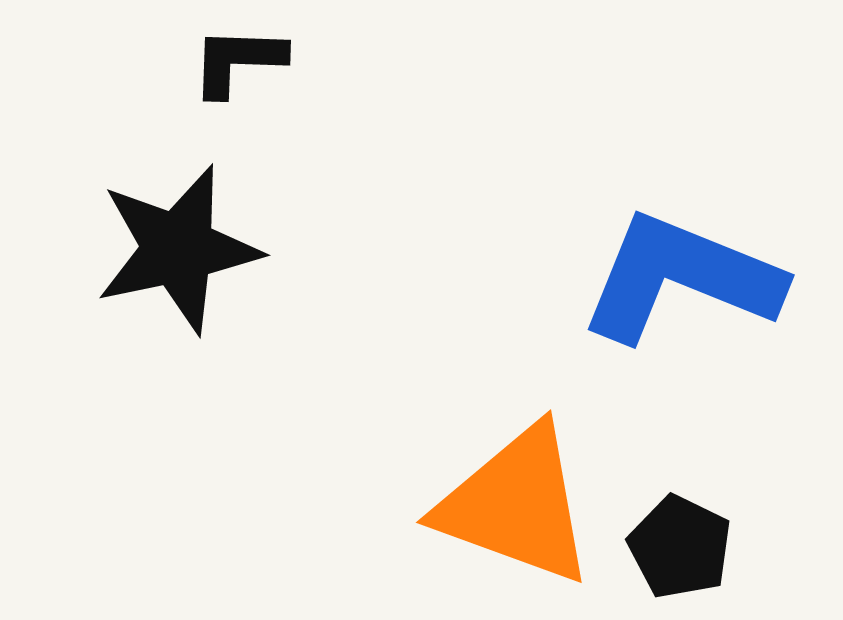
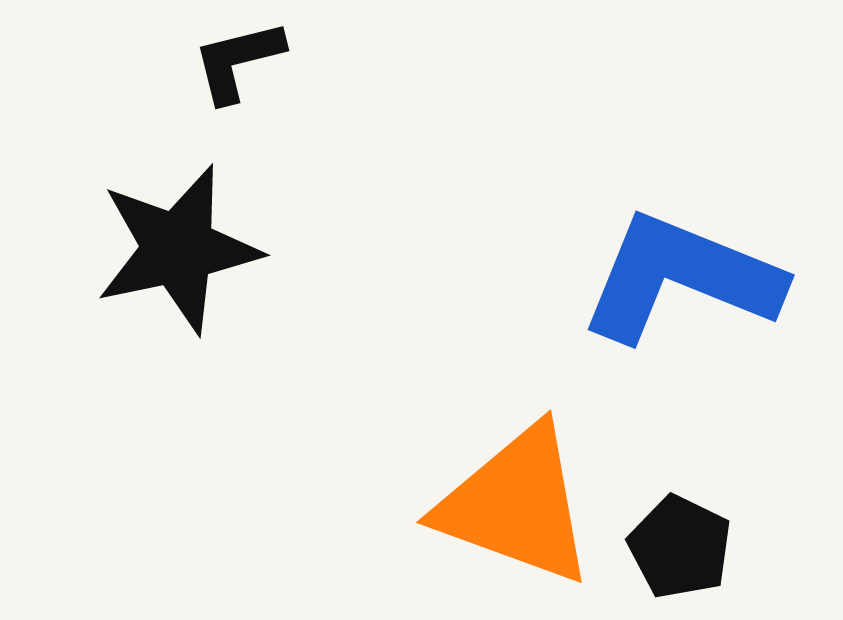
black L-shape: rotated 16 degrees counterclockwise
